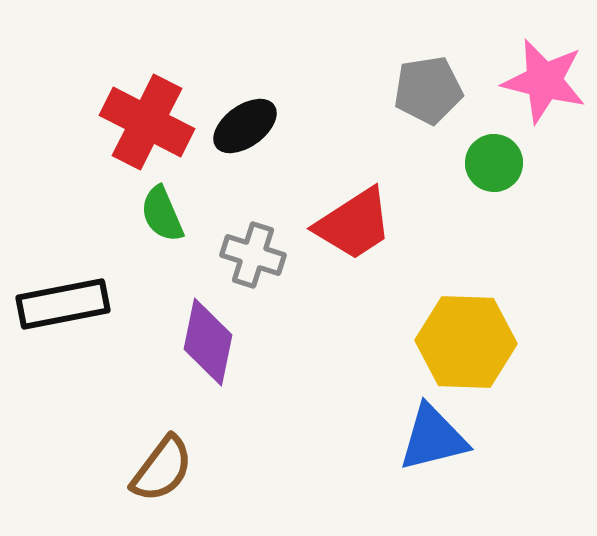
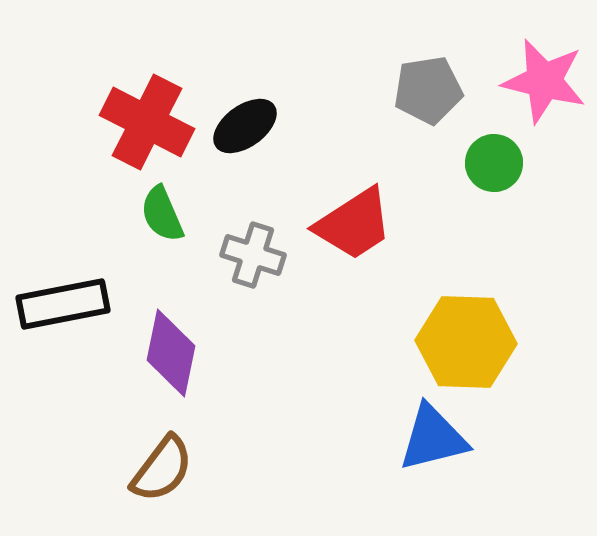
purple diamond: moved 37 px left, 11 px down
